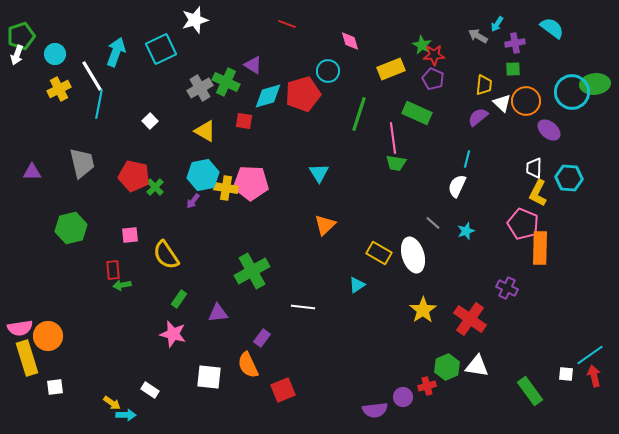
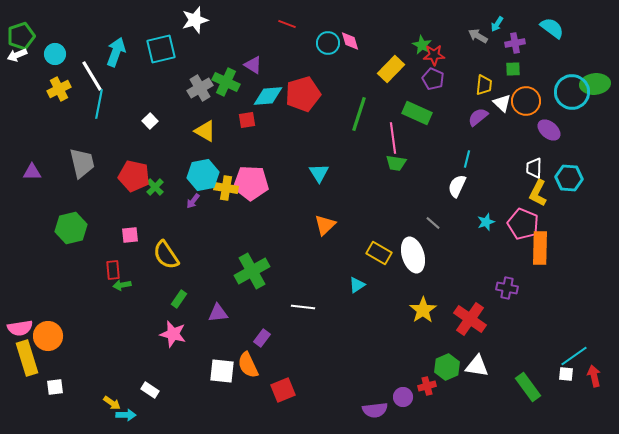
cyan square at (161, 49): rotated 12 degrees clockwise
white arrow at (17, 55): rotated 48 degrees clockwise
yellow rectangle at (391, 69): rotated 24 degrees counterclockwise
cyan circle at (328, 71): moved 28 px up
cyan diamond at (268, 96): rotated 12 degrees clockwise
red square at (244, 121): moved 3 px right, 1 px up; rotated 18 degrees counterclockwise
cyan star at (466, 231): moved 20 px right, 9 px up
purple cross at (507, 288): rotated 15 degrees counterclockwise
cyan line at (590, 355): moved 16 px left, 1 px down
white square at (209, 377): moved 13 px right, 6 px up
green rectangle at (530, 391): moved 2 px left, 4 px up
